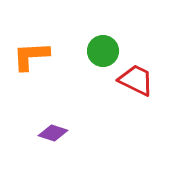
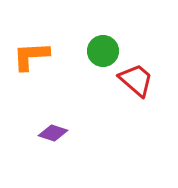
red trapezoid: rotated 15 degrees clockwise
